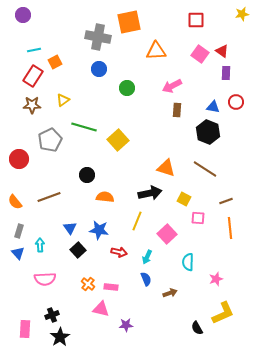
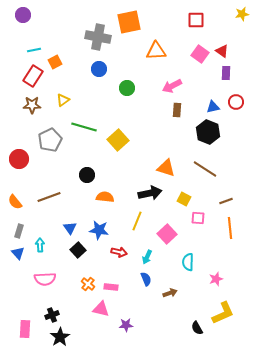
blue triangle at (213, 107): rotated 24 degrees counterclockwise
